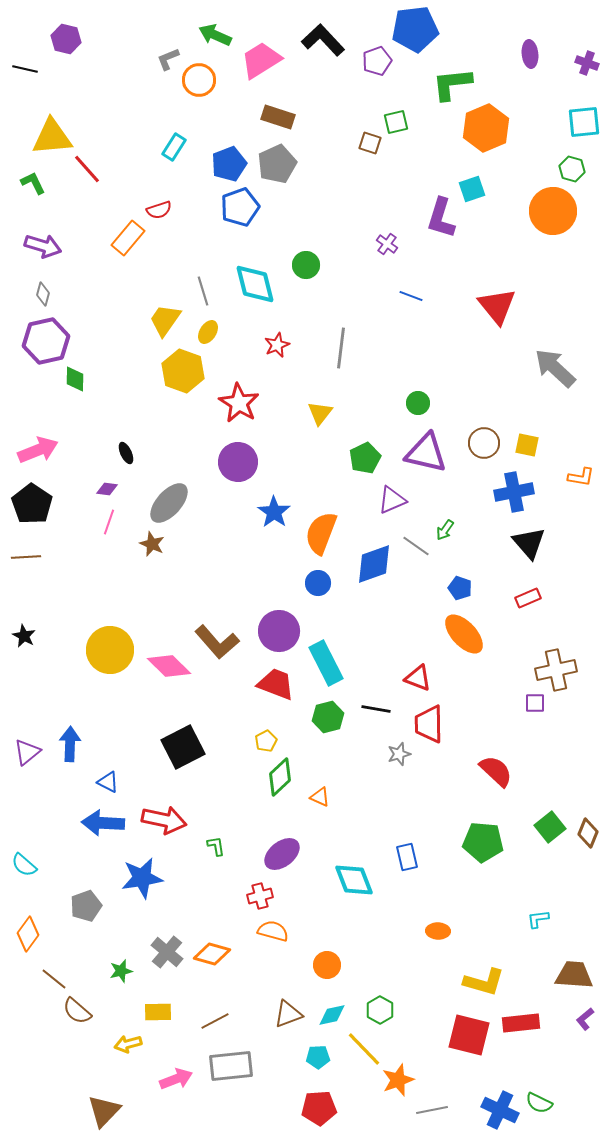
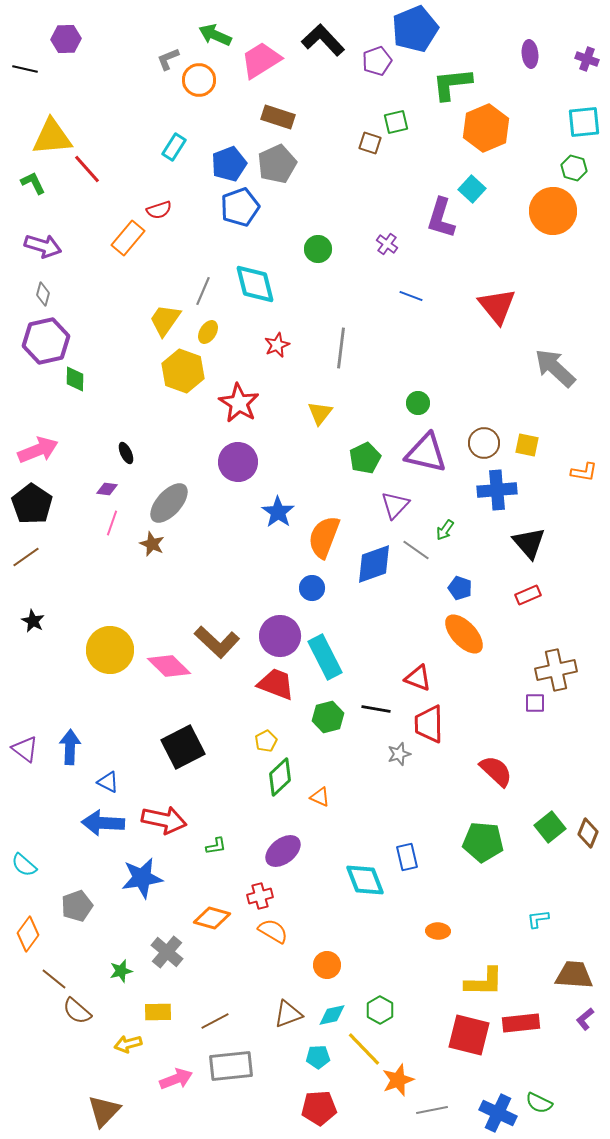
blue pentagon at (415, 29): rotated 15 degrees counterclockwise
purple hexagon at (66, 39): rotated 16 degrees counterclockwise
purple cross at (587, 63): moved 4 px up
green hexagon at (572, 169): moved 2 px right, 1 px up
cyan square at (472, 189): rotated 28 degrees counterclockwise
green circle at (306, 265): moved 12 px right, 16 px up
gray line at (203, 291): rotated 40 degrees clockwise
orange L-shape at (581, 477): moved 3 px right, 5 px up
blue cross at (514, 492): moved 17 px left, 2 px up; rotated 6 degrees clockwise
purple triangle at (392, 500): moved 3 px right, 5 px down; rotated 24 degrees counterclockwise
blue star at (274, 512): moved 4 px right
pink line at (109, 522): moved 3 px right, 1 px down
orange semicircle at (321, 533): moved 3 px right, 4 px down
gray line at (416, 546): moved 4 px down
brown line at (26, 557): rotated 32 degrees counterclockwise
blue circle at (318, 583): moved 6 px left, 5 px down
red rectangle at (528, 598): moved 3 px up
purple circle at (279, 631): moved 1 px right, 5 px down
black star at (24, 636): moved 9 px right, 15 px up
brown L-shape at (217, 642): rotated 6 degrees counterclockwise
cyan rectangle at (326, 663): moved 1 px left, 6 px up
blue arrow at (70, 744): moved 3 px down
purple triangle at (27, 752): moved 2 px left, 3 px up; rotated 44 degrees counterclockwise
green L-shape at (216, 846): rotated 90 degrees clockwise
purple ellipse at (282, 854): moved 1 px right, 3 px up
cyan diamond at (354, 880): moved 11 px right
gray pentagon at (86, 906): moved 9 px left
orange semicircle at (273, 931): rotated 16 degrees clockwise
orange diamond at (212, 954): moved 36 px up
yellow L-shape at (484, 982): rotated 15 degrees counterclockwise
blue cross at (500, 1110): moved 2 px left, 3 px down
